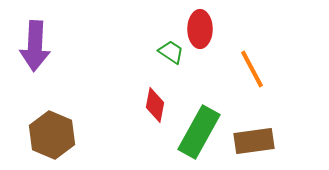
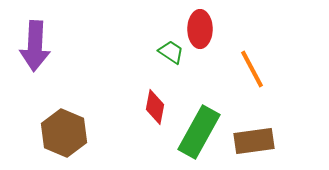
red diamond: moved 2 px down
brown hexagon: moved 12 px right, 2 px up
